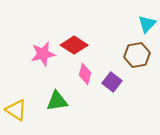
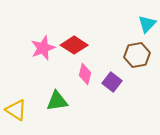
pink star: moved 6 px up; rotated 10 degrees counterclockwise
